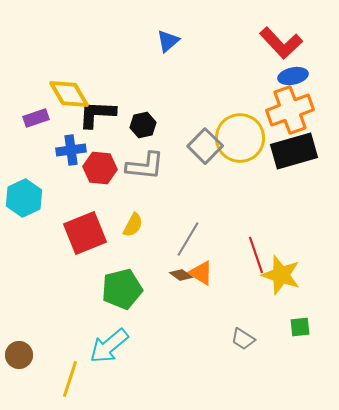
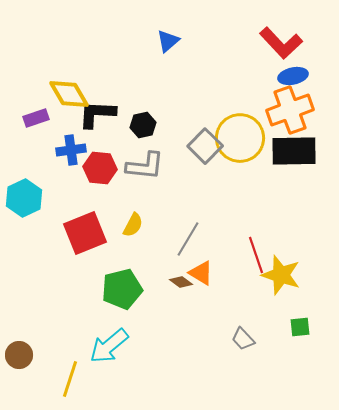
black rectangle: rotated 15 degrees clockwise
brown diamond: moved 7 px down
gray trapezoid: rotated 15 degrees clockwise
